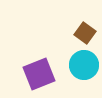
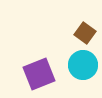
cyan circle: moved 1 px left
